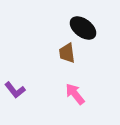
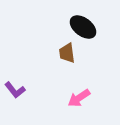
black ellipse: moved 1 px up
pink arrow: moved 4 px right, 4 px down; rotated 85 degrees counterclockwise
